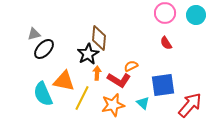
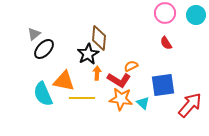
gray triangle: rotated 24 degrees counterclockwise
yellow line: rotated 65 degrees clockwise
orange star: moved 8 px right, 6 px up; rotated 20 degrees clockwise
